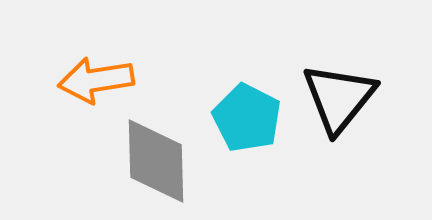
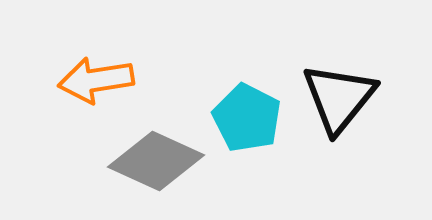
gray diamond: rotated 64 degrees counterclockwise
